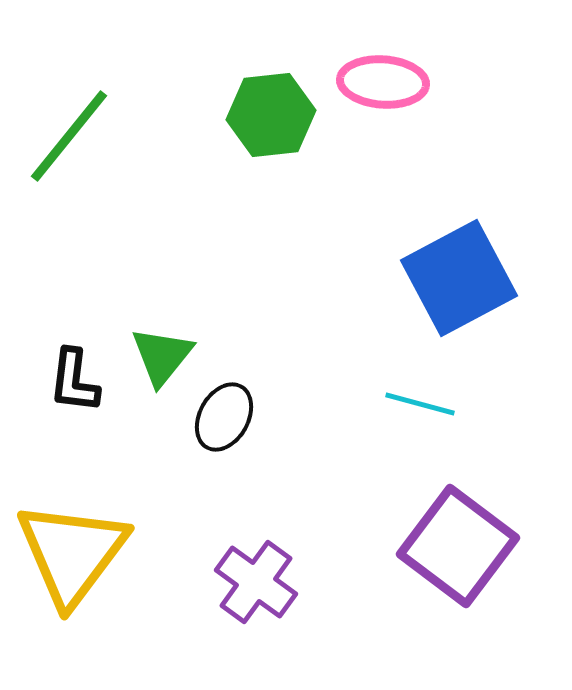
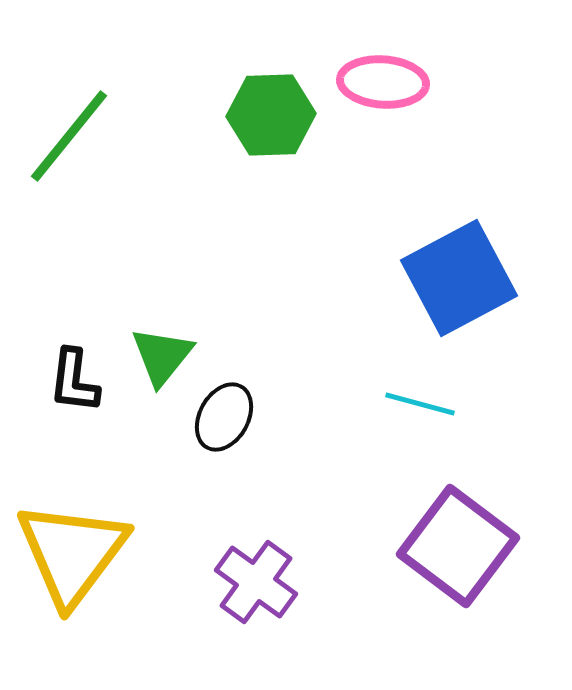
green hexagon: rotated 4 degrees clockwise
